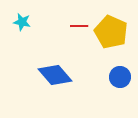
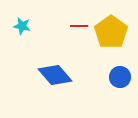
cyan star: moved 4 px down
yellow pentagon: rotated 12 degrees clockwise
